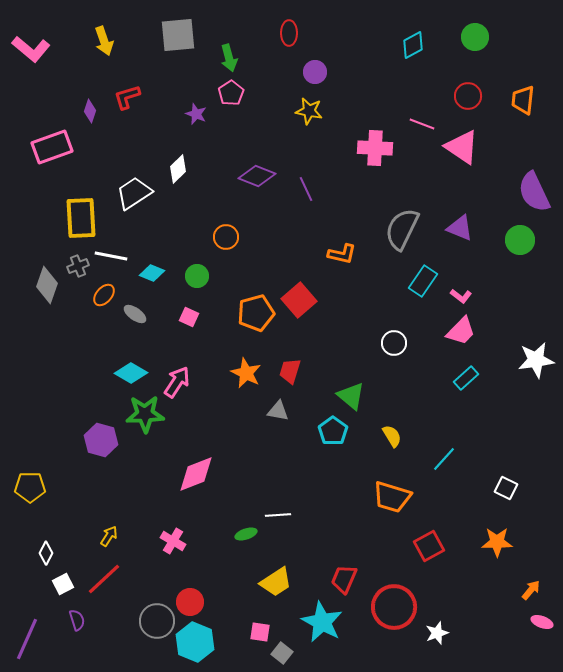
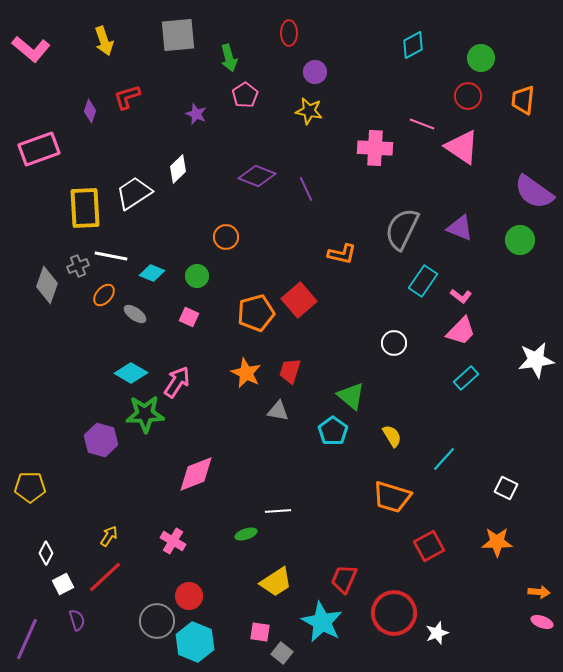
green circle at (475, 37): moved 6 px right, 21 px down
pink pentagon at (231, 93): moved 14 px right, 2 px down
pink rectangle at (52, 147): moved 13 px left, 2 px down
purple semicircle at (534, 192): rotated 30 degrees counterclockwise
yellow rectangle at (81, 218): moved 4 px right, 10 px up
white line at (278, 515): moved 4 px up
red line at (104, 579): moved 1 px right, 2 px up
orange arrow at (531, 590): moved 8 px right, 2 px down; rotated 55 degrees clockwise
red circle at (190, 602): moved 1 px left, 6 px up
red circle at (394, 607): moved 6 px down
